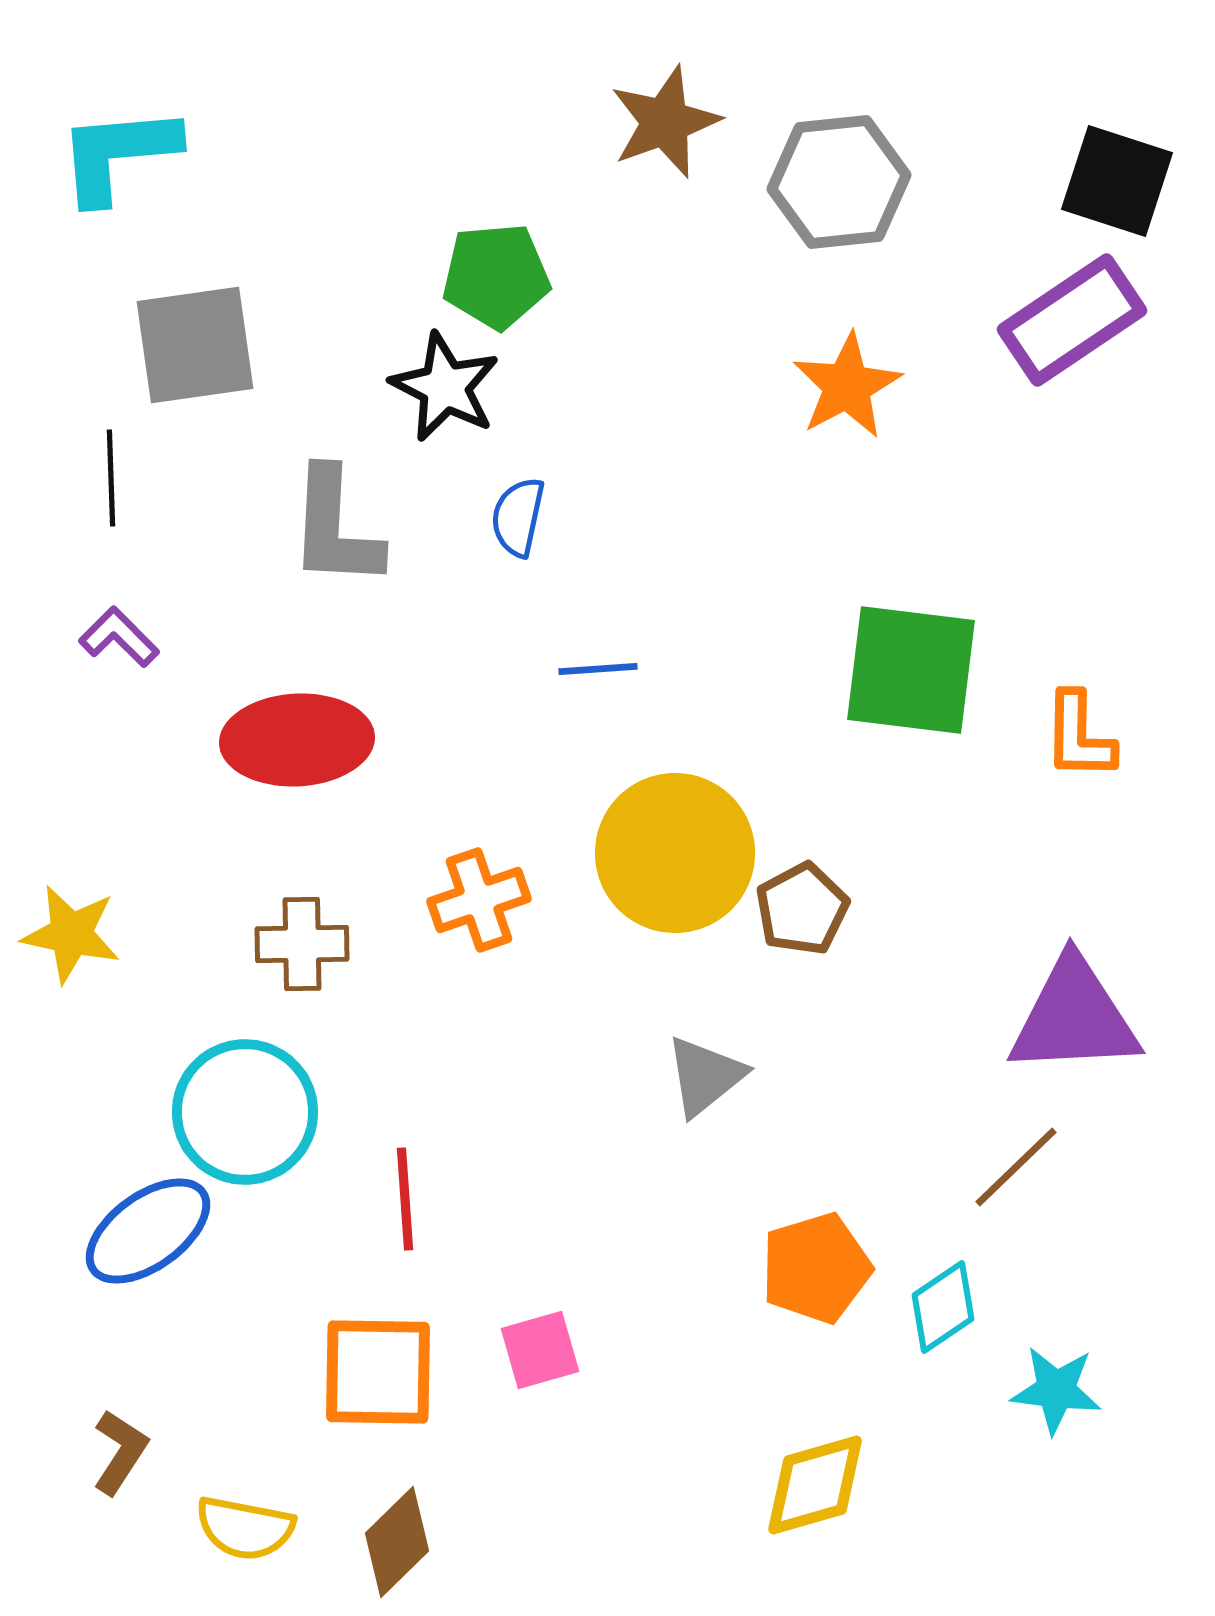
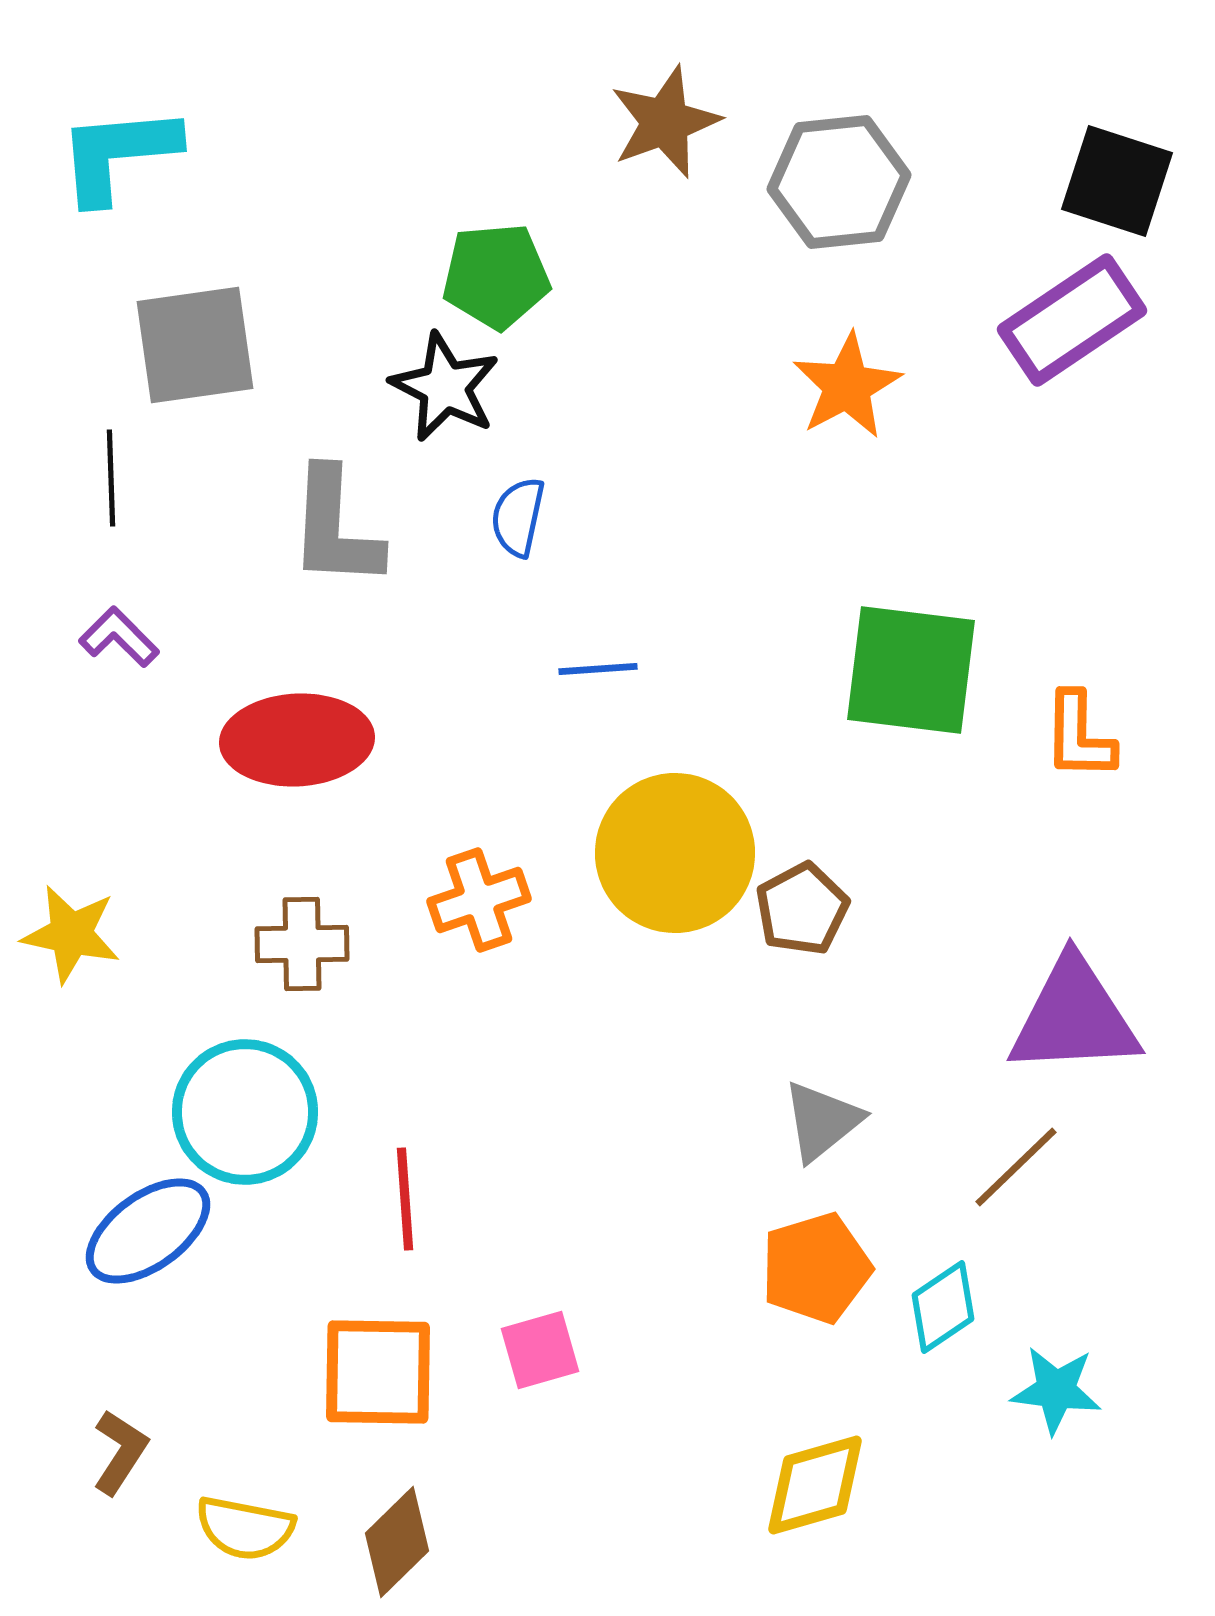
gray triangle: moved 117 px right, 45 px down
